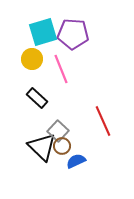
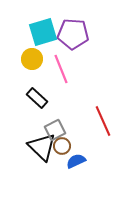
gray square: moved 3 px left, 1 px up; rotated 20 degrees clockwise
